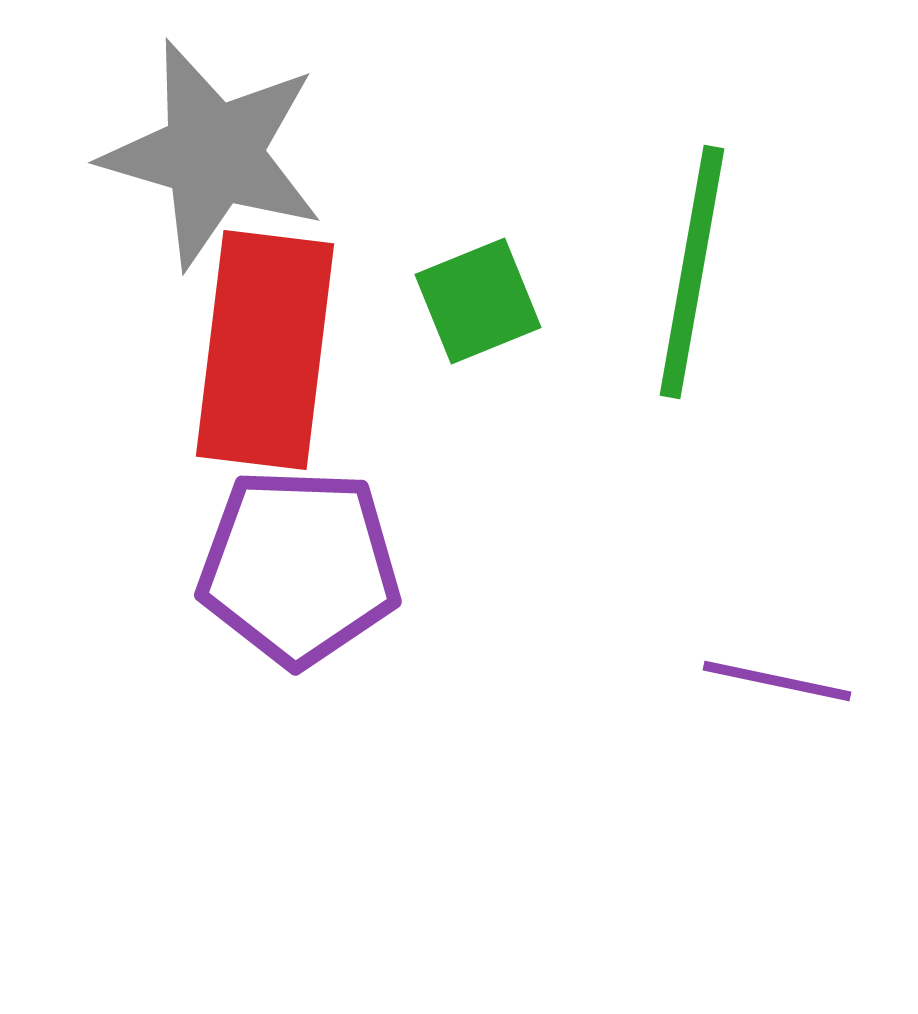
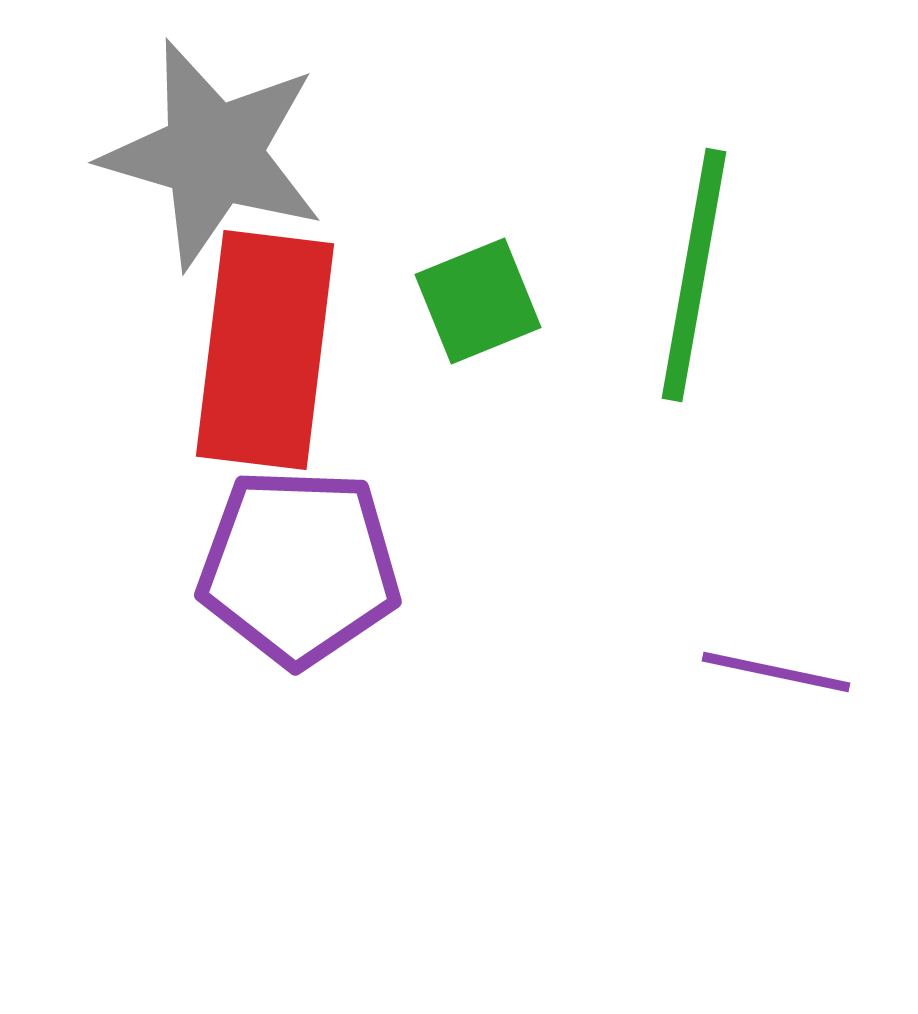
green line: moved 2 px right, 3 px down
purple line: moved 1 px left, 9 px up
